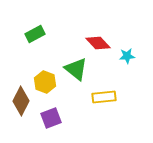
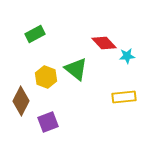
red diamond: moved 6 px right
yellow hexagon: moved 1 px right, 5 px up
yellow rectangle: moved 20 px right
purple square: moved 3 px left, 4 px down
